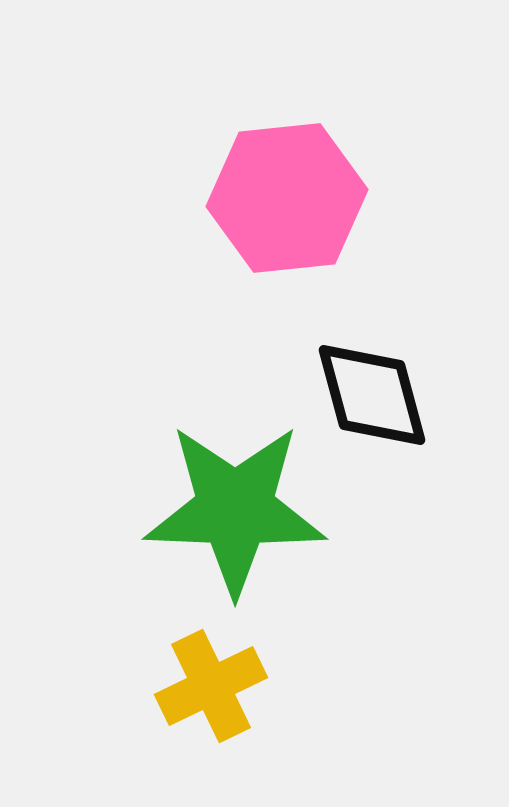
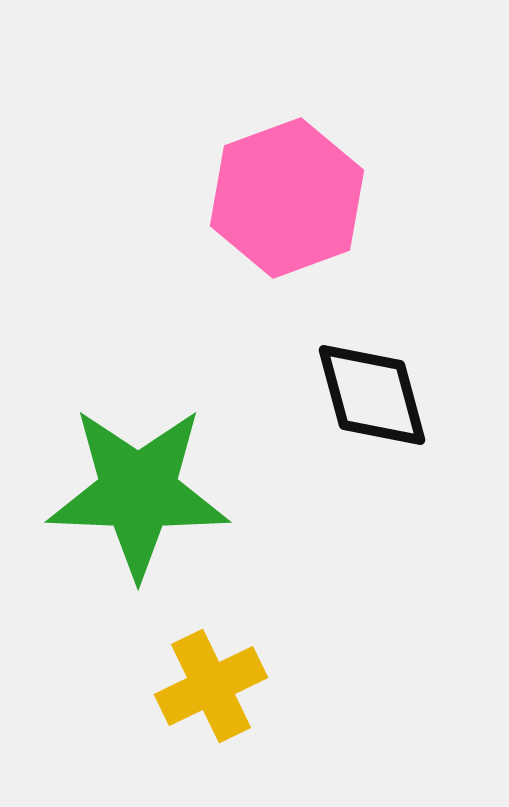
pink hexagon: rotated 14 degrees counterclockwise
green star: moved 97 px left, 17 px up
